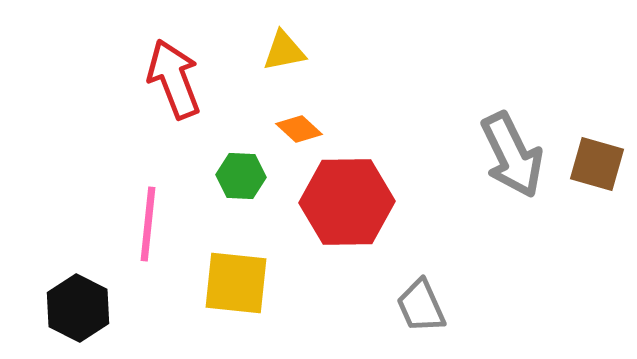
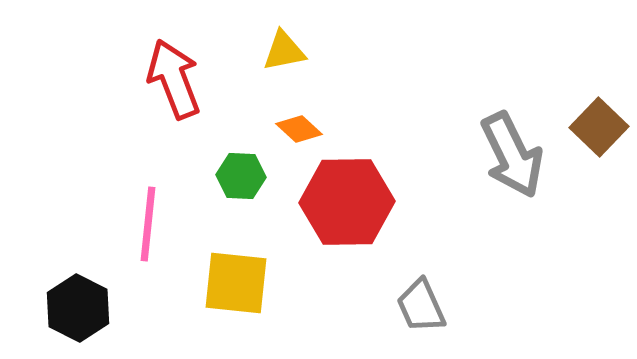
brown square: moved 2 px right, 37 px up; rotated 28 degrees clockwise
